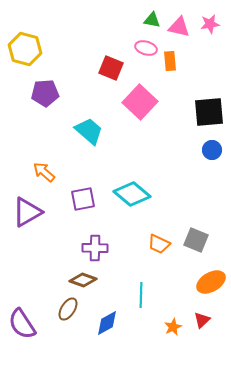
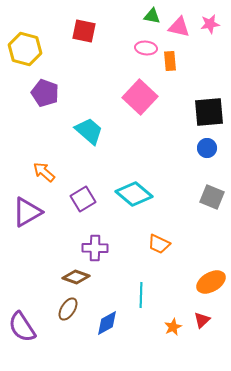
green triangle: moved 4 px up
pink ellipse: rotated 10 degrees counterclockwise
red square: moved 27 px left, 37 px up; rotated 10 degrees counterclockwise
purple pentagon: rotated 24 degrees clockwise
pink square: moved 5 px up
blue circle: moved 5 px left, 2 px up
cyan diamond: moved 2 px right
purple square: rotated 20 degrees counterclockwise
gray square: moved 16 px right, 43 px up
brown diamond: moved 7 px left, 3 px up
purple semicircle: moved 3 px down
